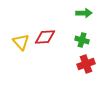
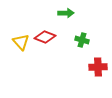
green arrow: moved 18 px left
red diamond: rotated 25 degrees clockwise
red cross: moved 12 px right, 3 px down; rotated 18 degrees clockwise
